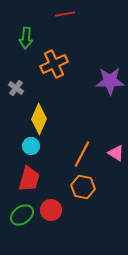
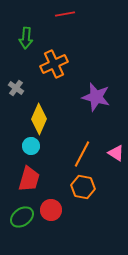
purple star: moved 14 px left, 16 px down; rotated 16 degrees clockwise
green ellipse: moved 2 px down
